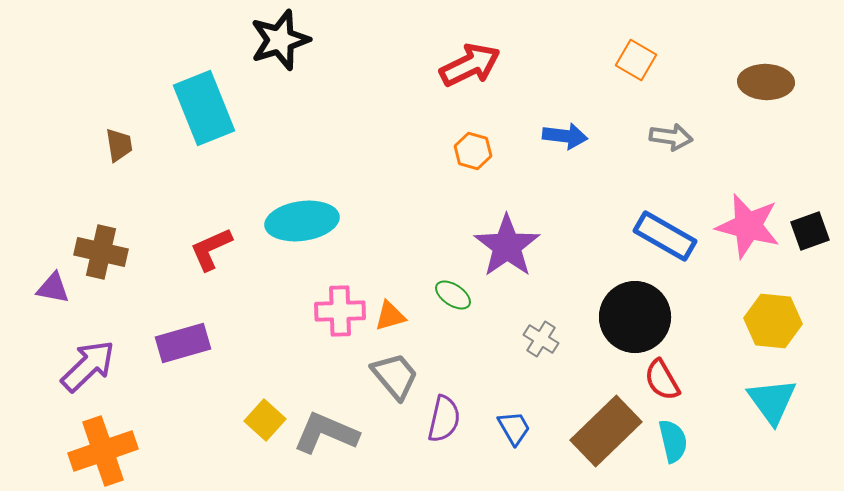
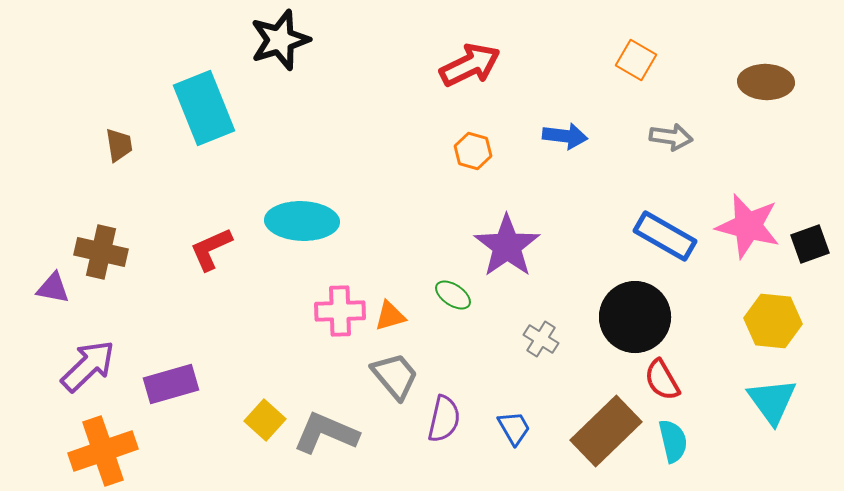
cyan ellipse: rotated 10 degrees clockwise
black square: moved 13 px down
purple rectangle: moved 12 px left, 41 px down
